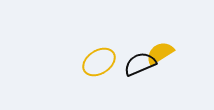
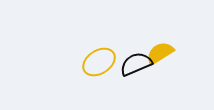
black semicircle: moved 4 px left
